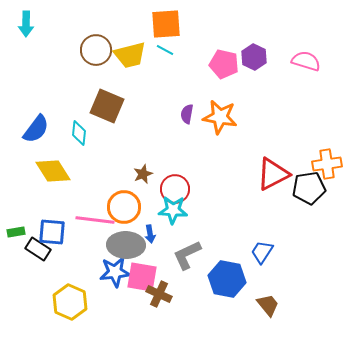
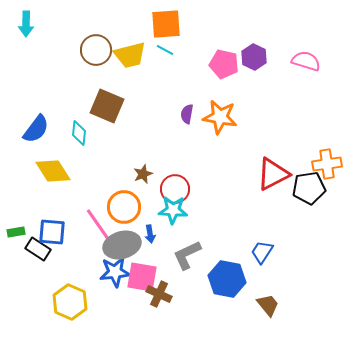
pink line: moved 4 px right, 6 px down; rotated 48 degrees clockwise
gray ellipse: moved 4 px left; rotated 18 degrees counterclockwise
